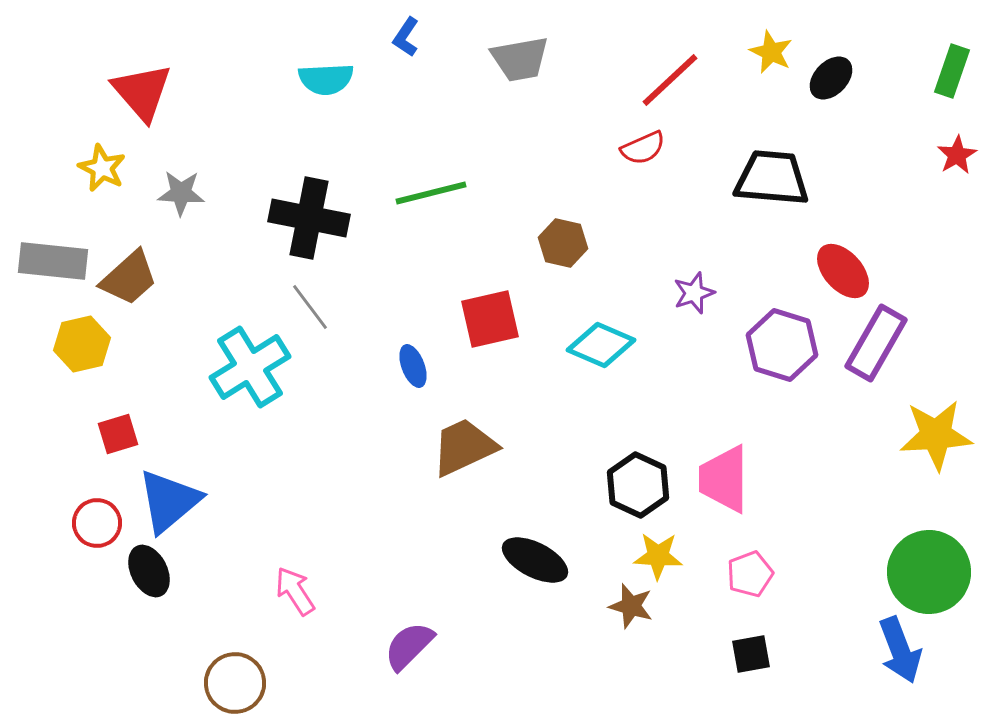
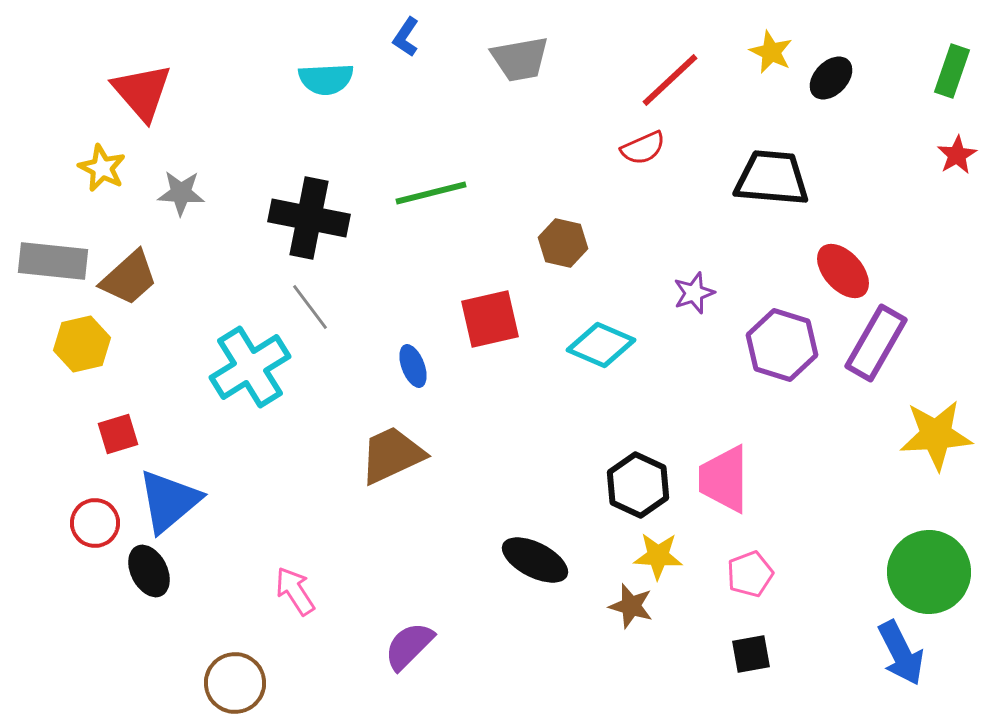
brown trapezoid at (464, 447): moved 72 px left, 8 px down
red circle at (97, 523): moved 2 px left
blue arrow at (900, 650): moved 1 px right, 3 px down; rotated 6 degrees counterclockwise
